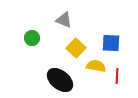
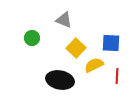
yellow semicircle: moved 2 px left, 1 px up; rotated 36 degrees counterclockwise
black ellipse: rotated 28 degrees counterclockwise
